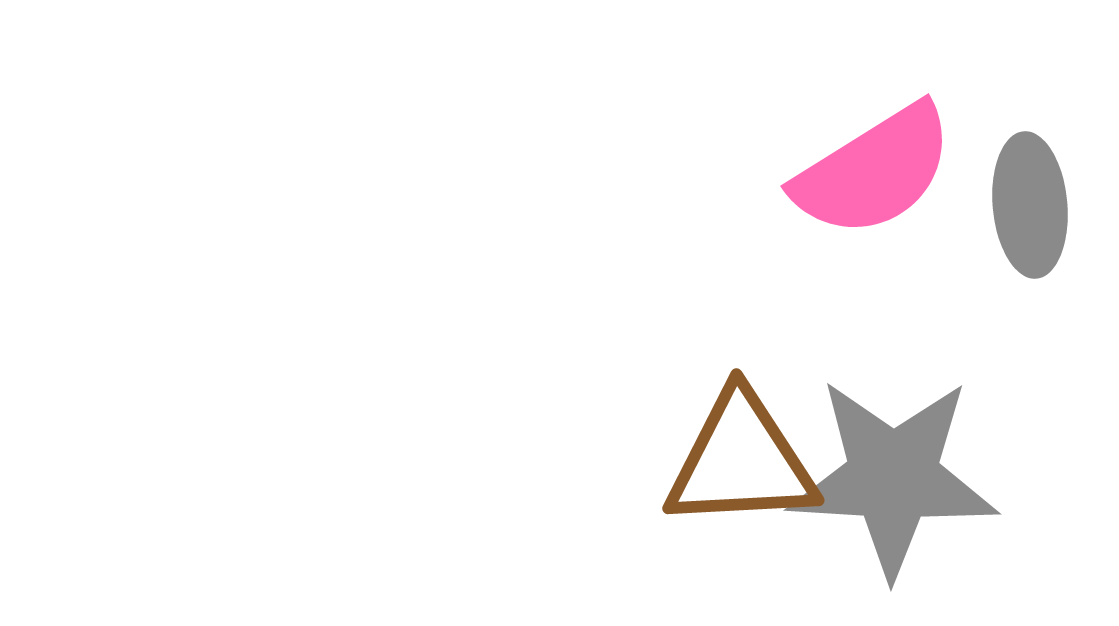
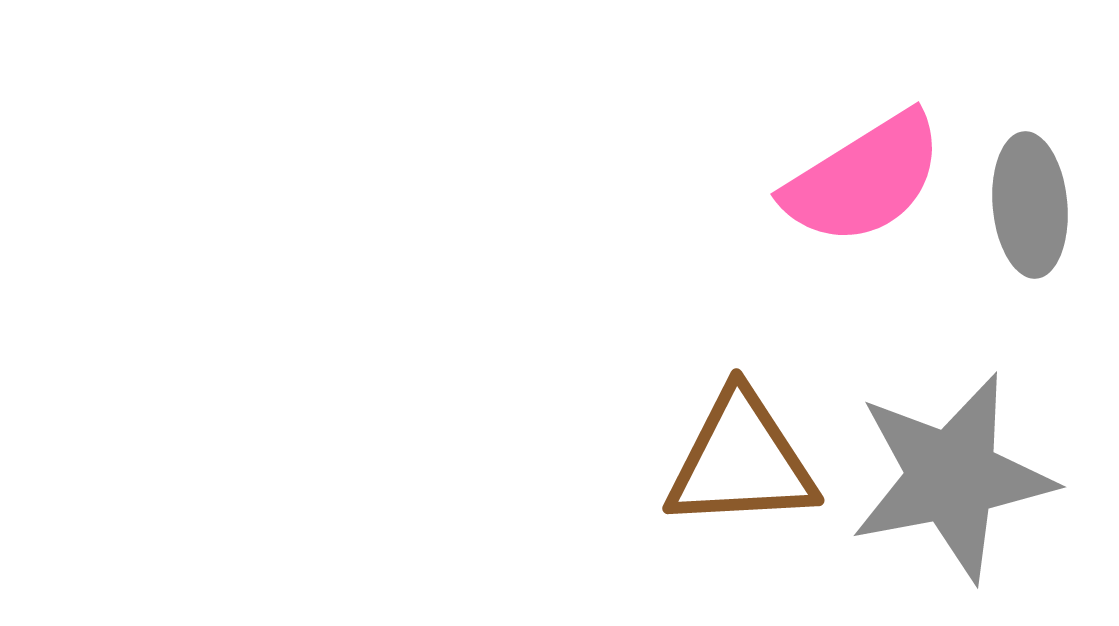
pink semicircle: moved 10 px left, 8 px down
gray star: moved 59 px right; rotated 14 degrees counterclockwise
